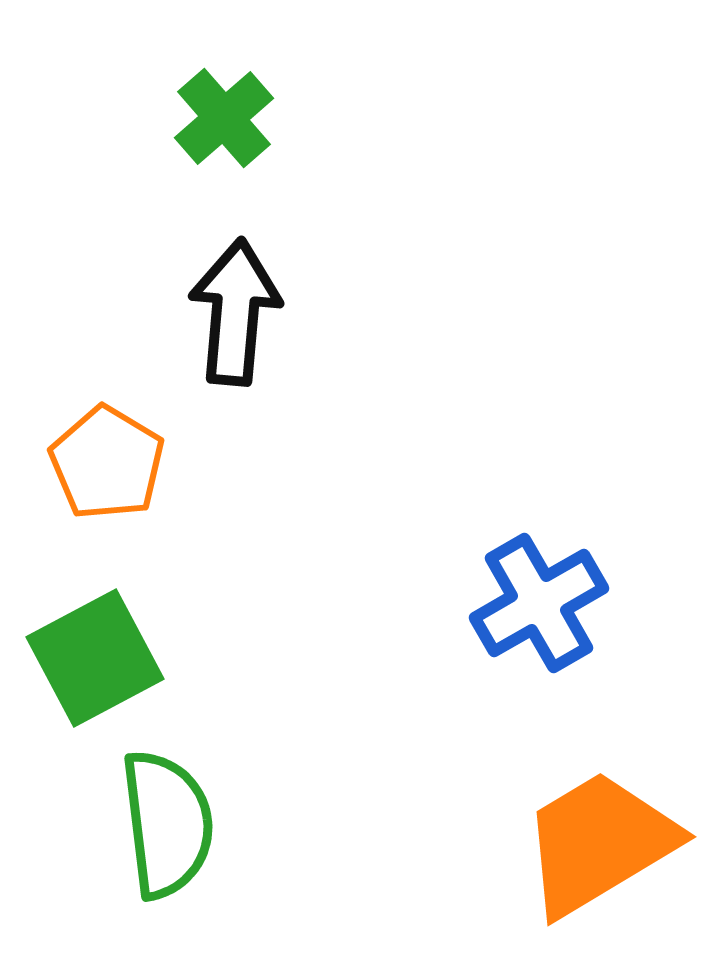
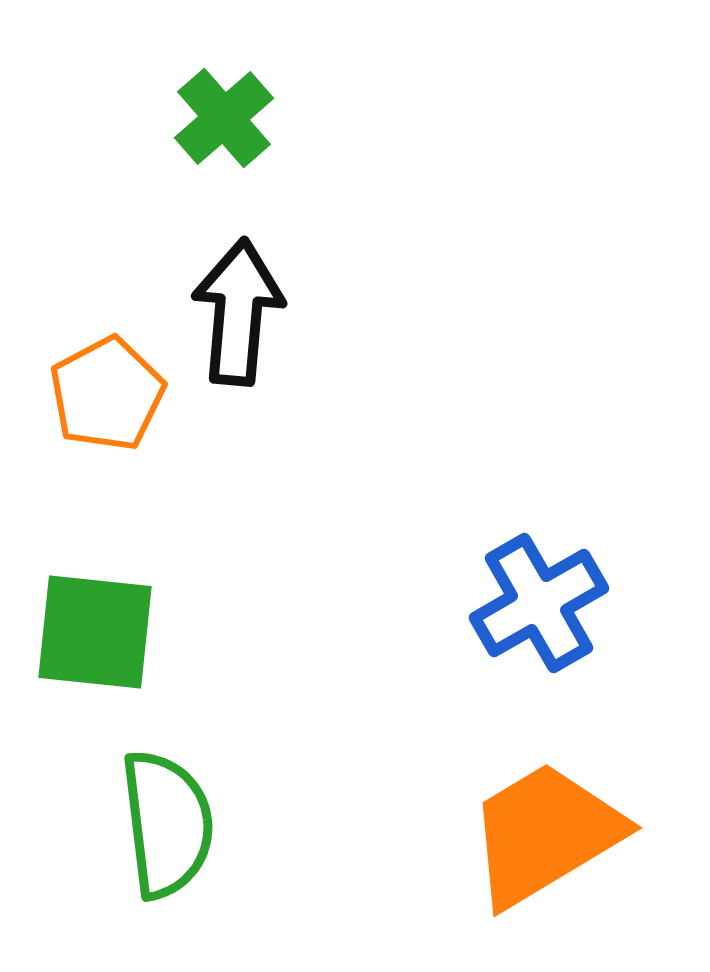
black arrow: moved 3 px right
orange pentagon: moved 69 px up; rotated 13 degrees clockwise
green square: moved 26 px up; rotated 34 degrees clockwise
orange trapezoid: moved 54 px left, 9 px up
